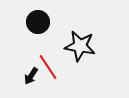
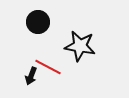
red line: rotated 28 degrees counterclockwise
black arrow: rotated 12 degrees counterclockwise
